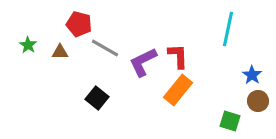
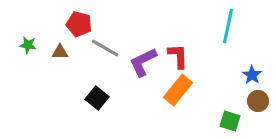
cyan line: moved 3 px up
green star: rotated 24 degrees counterclockwise
